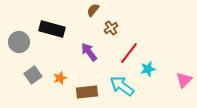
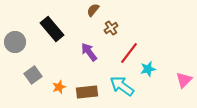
black rectangle: rotated 35 degrees clockwise
gray circle: moved 4 px left
orange star: moved 1 px left, 9 px down
